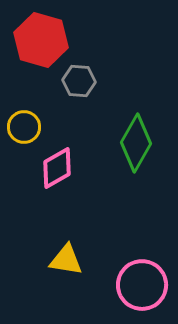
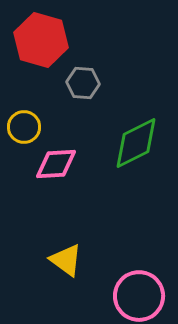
gray hexagon: moved 4 px right, 2 px down
green diamond: rotated 34 degrees clockwise
pink diamond: moved 1 px left, 4 px up; rotated 27 degrees clockwise
yellow triangle: rotated 27 degrees clockwise
pink circle: moved 3 px left, 11 px down
